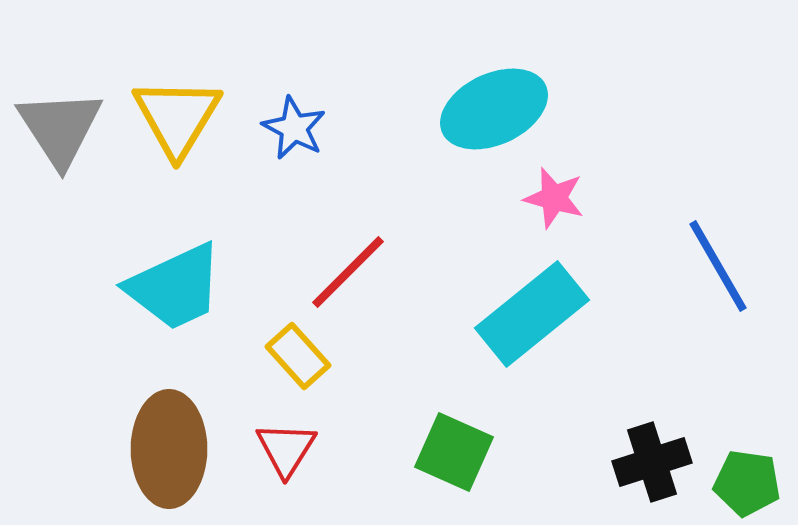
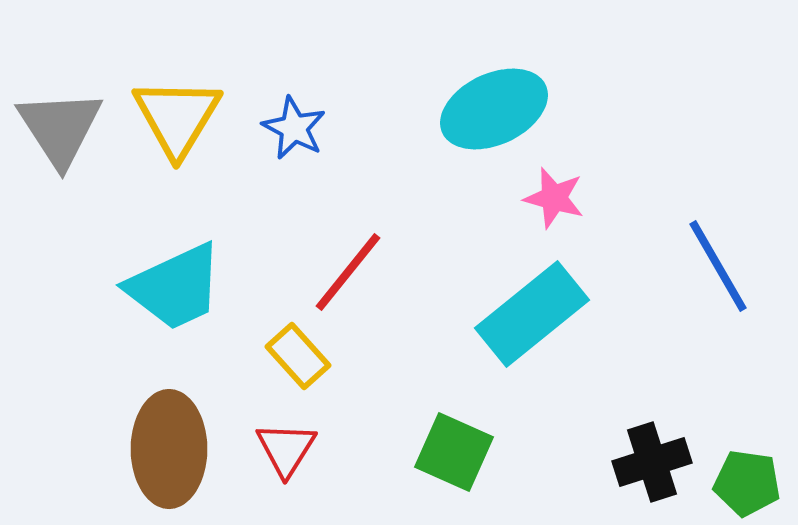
red line: rotated 6 degrees counterclockwise
